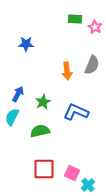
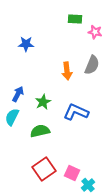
pink star: moved 5 px down; rotated 16 degrees counterclockwise
red square: rotated 35 degrees counterclockwise
